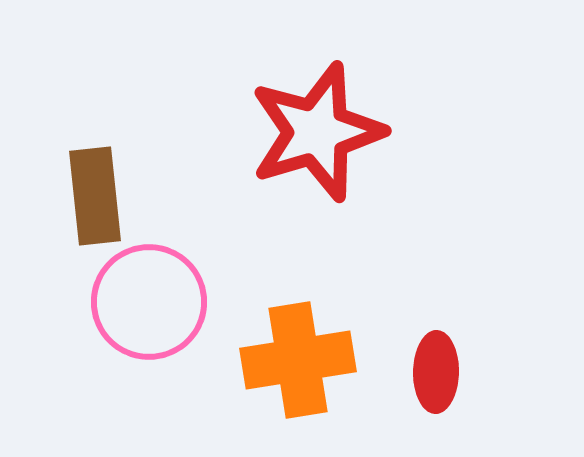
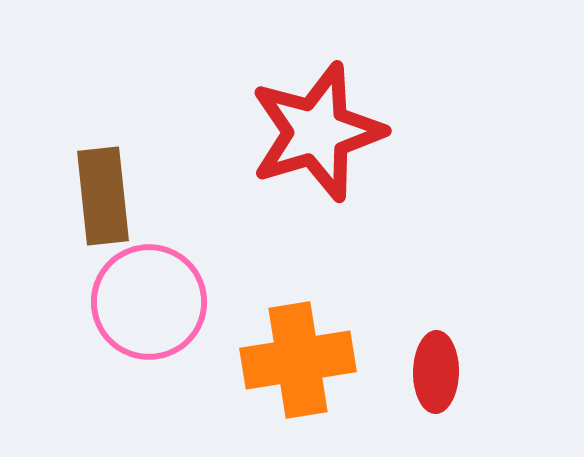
brown rectangle: moved 8 px right
